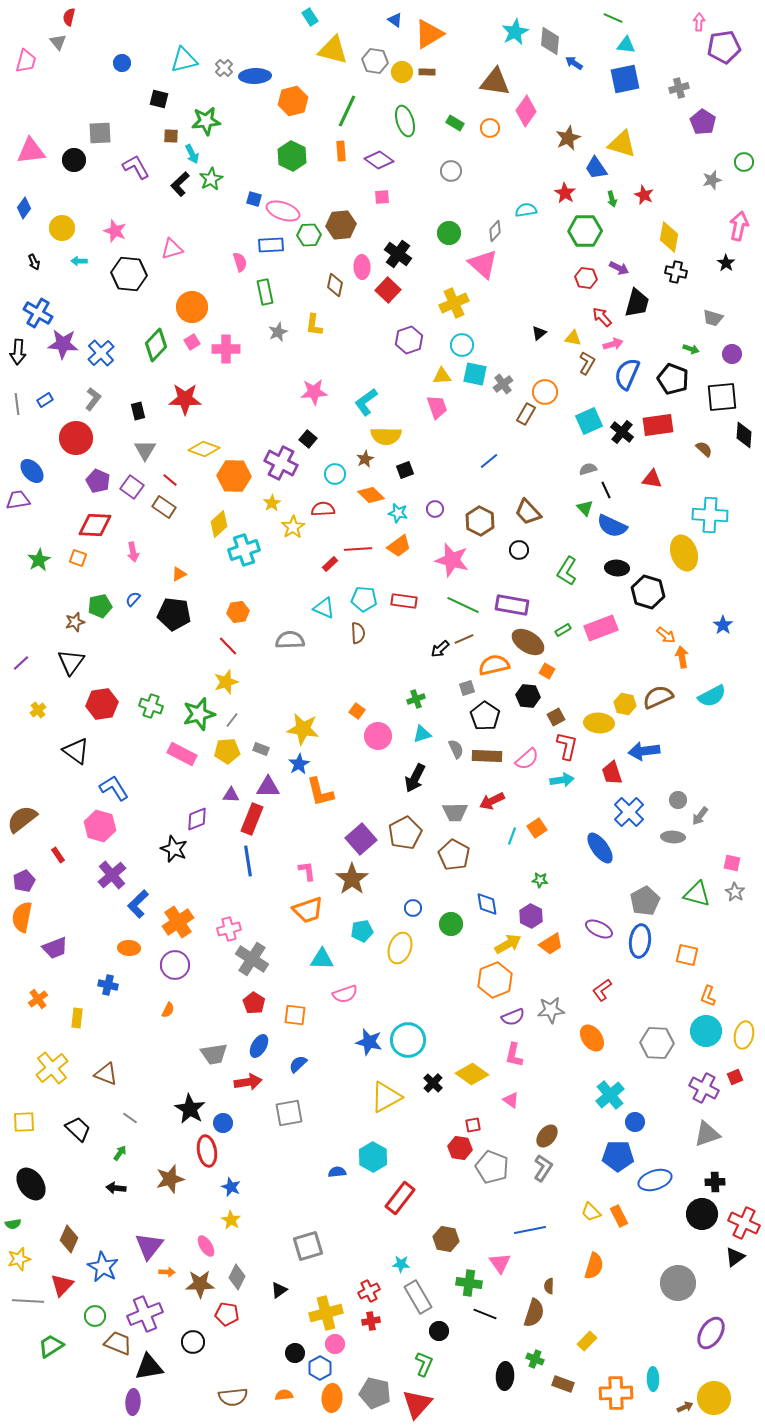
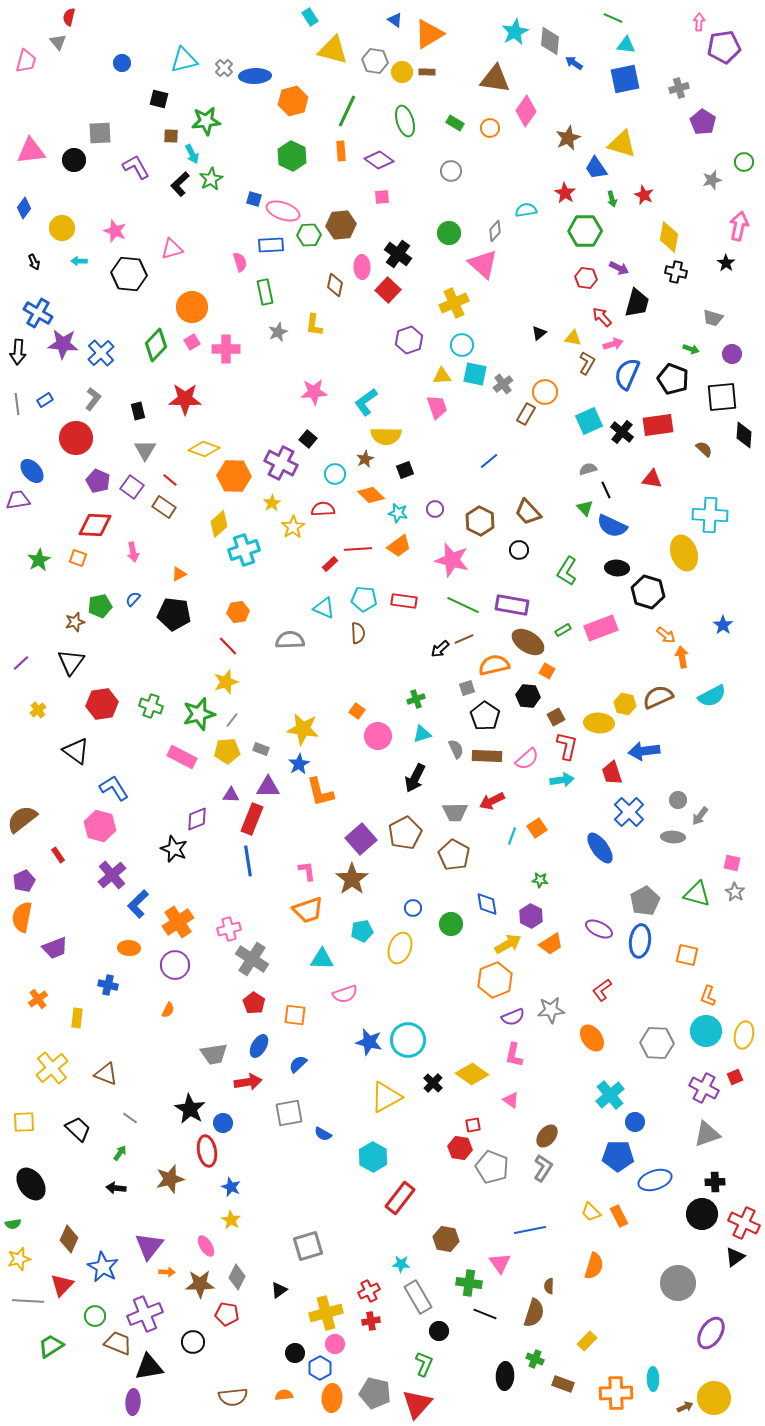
brown triangle at (495, 82): moved 3 px up
pink rectangle at (182, 754): moved 3 px down
blue semicircle at (337, 1172): moved 14 px left, 38 px up; rotated 144 degrees counterclockwise
